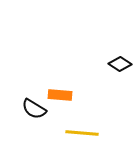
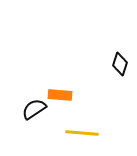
black diamond: rotated 75 degrees clockwise
black semicircle: rotated 115 degrees clockwise
